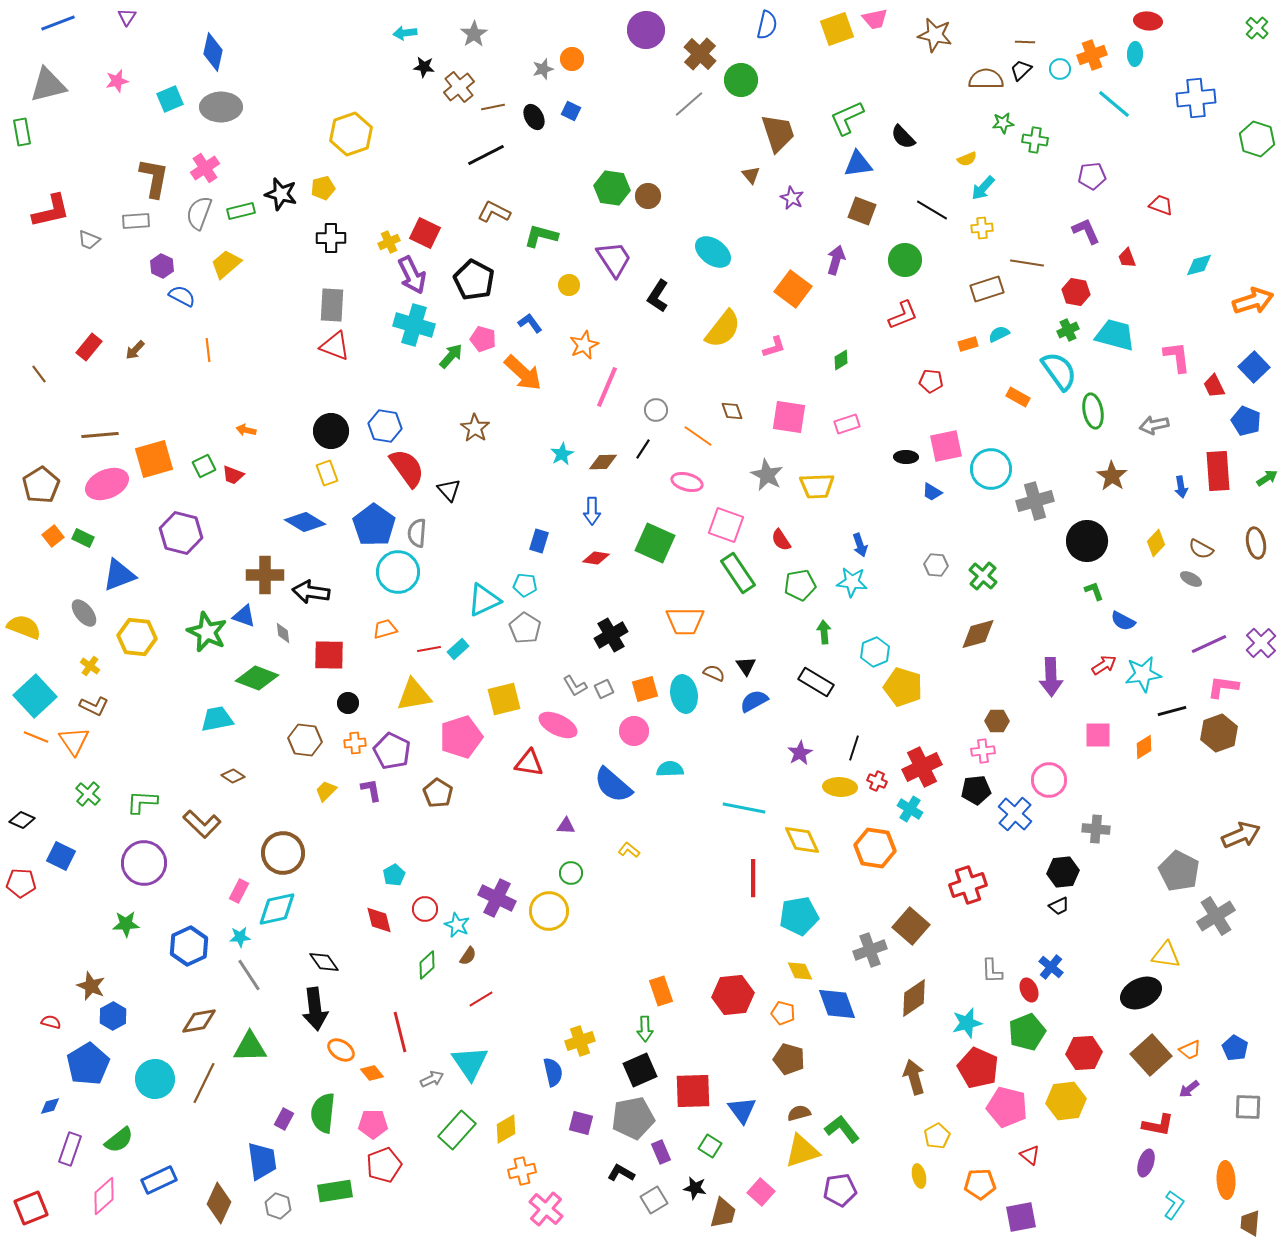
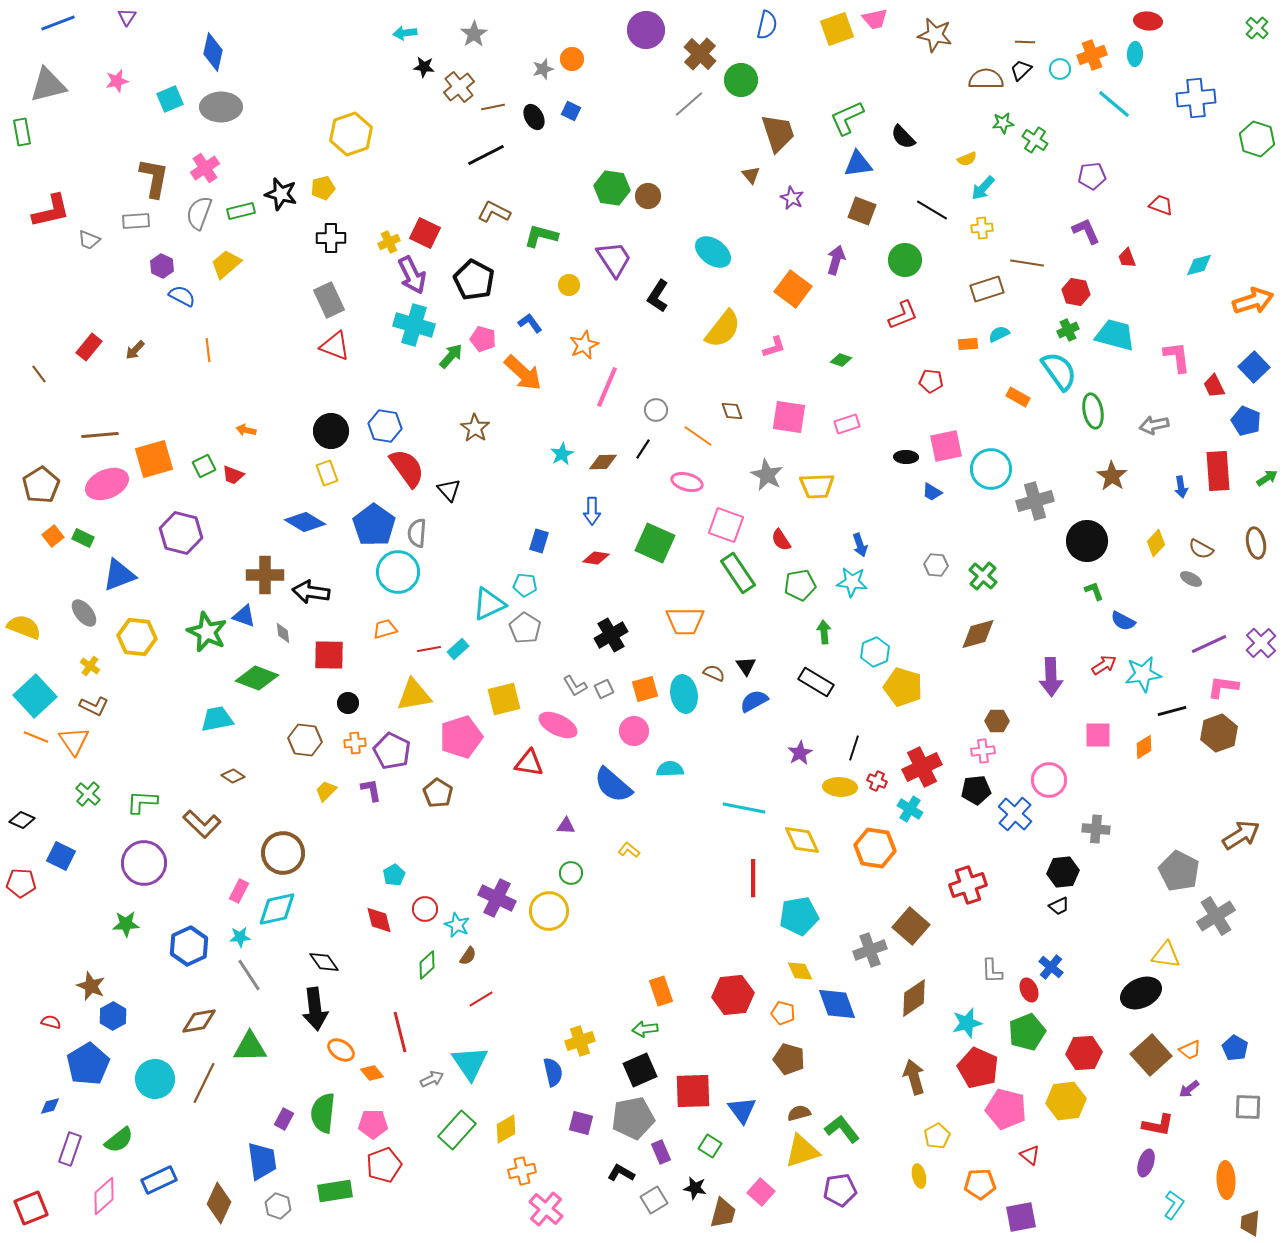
green cross at (1035, 140): rotated 25 degrees clockwise
gray rectangle at (332, 305): moved 3 px left, 5 px up; rotated 28 degrees counterclockwise
orange rectangle at (968, 344): rotated 12 degrees clockwise
green diamond at (841, 360): rotated 50 degrees clockwise
cyan triangle at (484, 600): moved 5 px right, 4 px down
brown arrow at (1241, 835): rotated 9 degrees counterclockwise
green arrow at (645, 1029): rotated 85 degrees clockwise
pink pentagon at (1007, 1107): moved 1 px left, 2 px down
